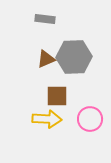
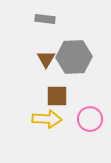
brown triangle: rotated 36 degrees counterclockwise
